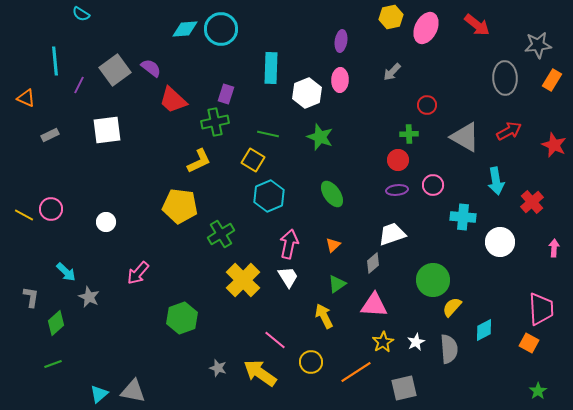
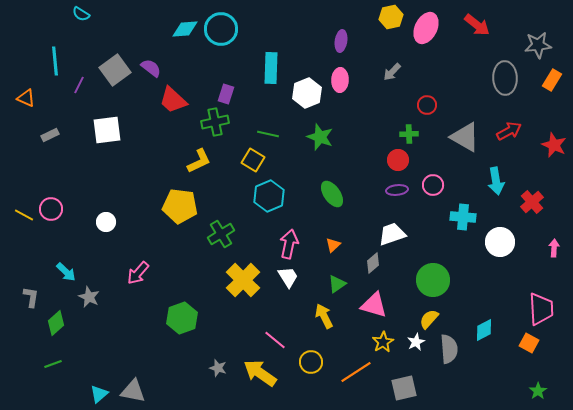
pink triangle at (374, 305): rotated 12 degrees clockwise
yellow semicircle at (452, 307): moved 23 px left, 12 px down
